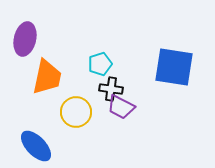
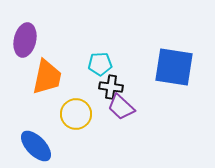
purple ellipse: moved 1 px down
cyan pentagon: rotated 15 degrees clockwise
black cross: moved 2 px up
purple trapezoid: rotated 16 degrees clockwise
yellow circle: moved 2 px down
